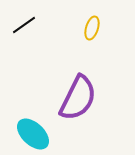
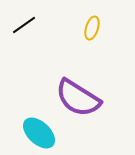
purple semicircle: rotated 96 degrees clockwise
cyan ellipse: moved 6 px right, 1 px up
